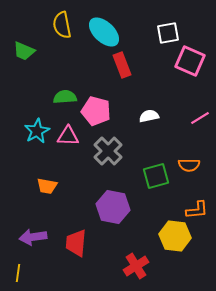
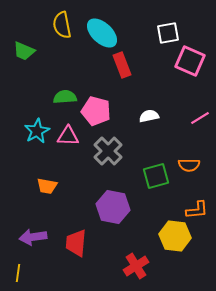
cyan ellipse: moved 2 px left, 1 px down
